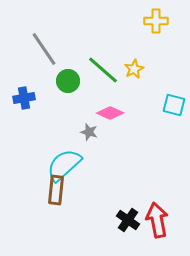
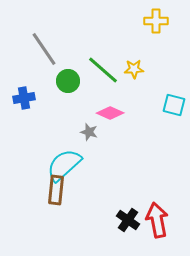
yellow star: rotated 24 degrees clockwise
